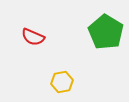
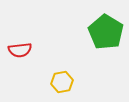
red semicircle: moved 13 px left, 13 px down; rotated 30 degrees counterclockwise
